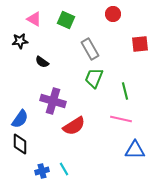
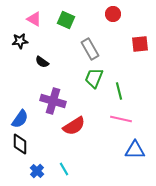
green line: moved 6 px left
blue cross: moved 5 px left; rotated 32 degrees counterclockwise
